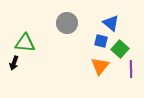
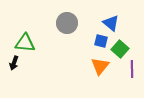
purple line: moved 1 px right
